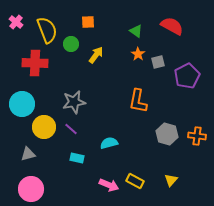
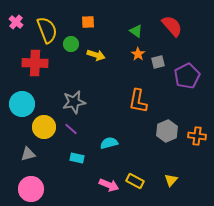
red semicircle: rotated 20 degrees clockwise
yellow arrow: rotated 72 degrees clockwise
gray hexagon: moved 3 px up; rotated 20 degrees clockwise
